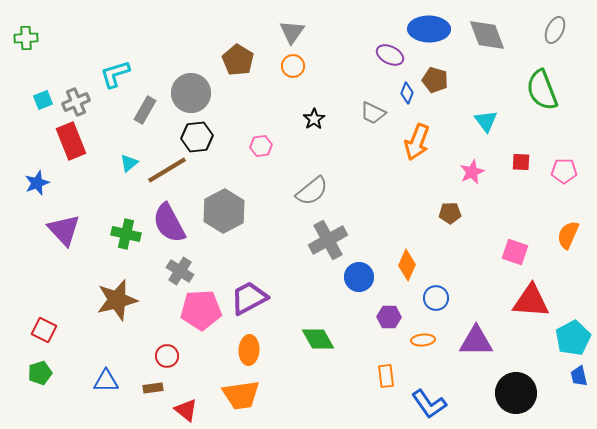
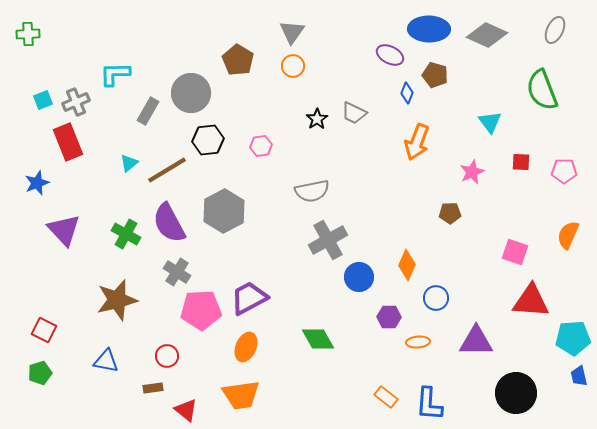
gray diamond at (487, 35): rotated 45 degrees counterclockwise
green cross at (26, 38): moved 2 px right, 4 px up
cyan L-shape at (115, 74): rotated 16 degrees clockwise
brown pentagon at (435, 80): moved 5 px up
gray rectangle at (145, 110): moved 3 px right, 1 px down
gray trapezoid at (373, 113): moved 19 px left
black star at (314, 119): moved 3 px right
cyan triangle at (486, 121): moved 4 px right, 1 px down
black hexagon at (197, 137): moved 11 px right, 3 px down
red rectangle at (71, 141): moved 3 px left, 1 px down
gray semicircle at (312, 191): rotated 28 degrees clockwise
green cross at (126, 234): rotated 16 degrees clockwise
gray cross at (180, 271): moved 3 px left, 1 px down
cyan pentagon at (573, 338): rotated 24 degrees clockwise
orange ellipse at (423, 340): moved 5 px left, 2 px down
orange ellipse at (249, 350): moved 3 px left, 3 px up; rotated 20 degrees clockwise
orange rectangle at (386, 376): moved 21 px down; rotated 45 degrees counterclockwise
blue triangle at (106, 381): moved 20 px up; rotated 12 degrees clockwise
blue L-shape at (429, 404): rotated 39 degrees clockwise
